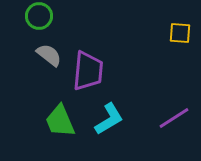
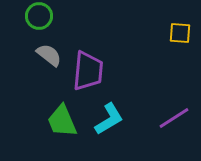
green trapezoid: moved 2 px right
